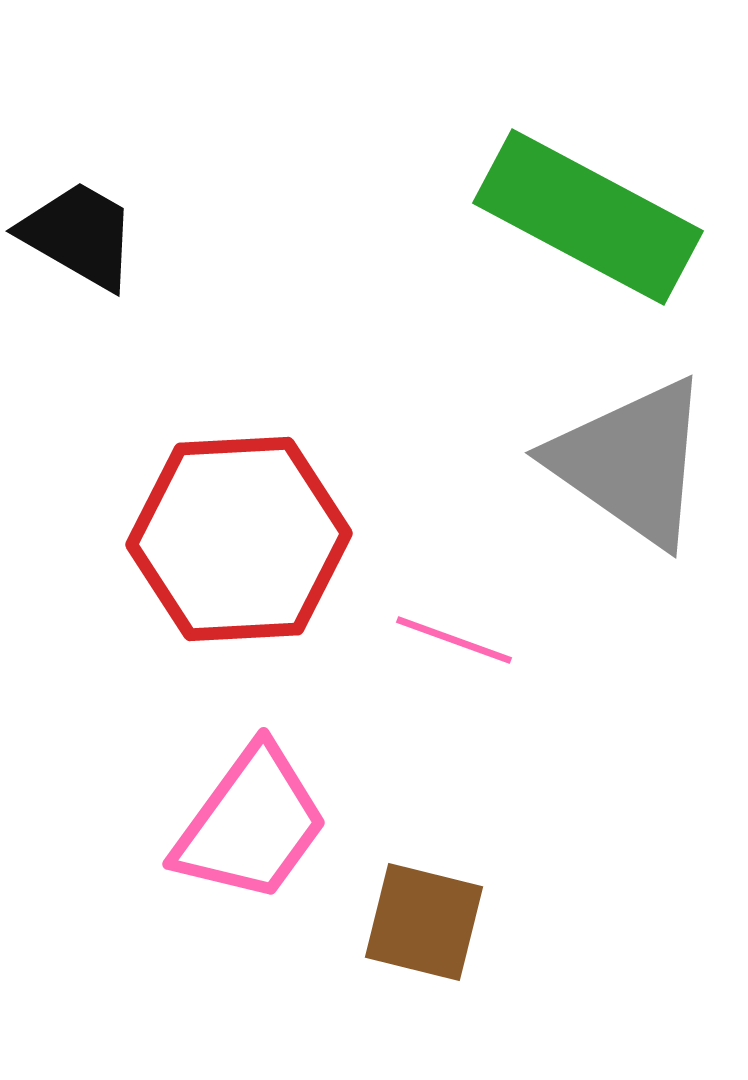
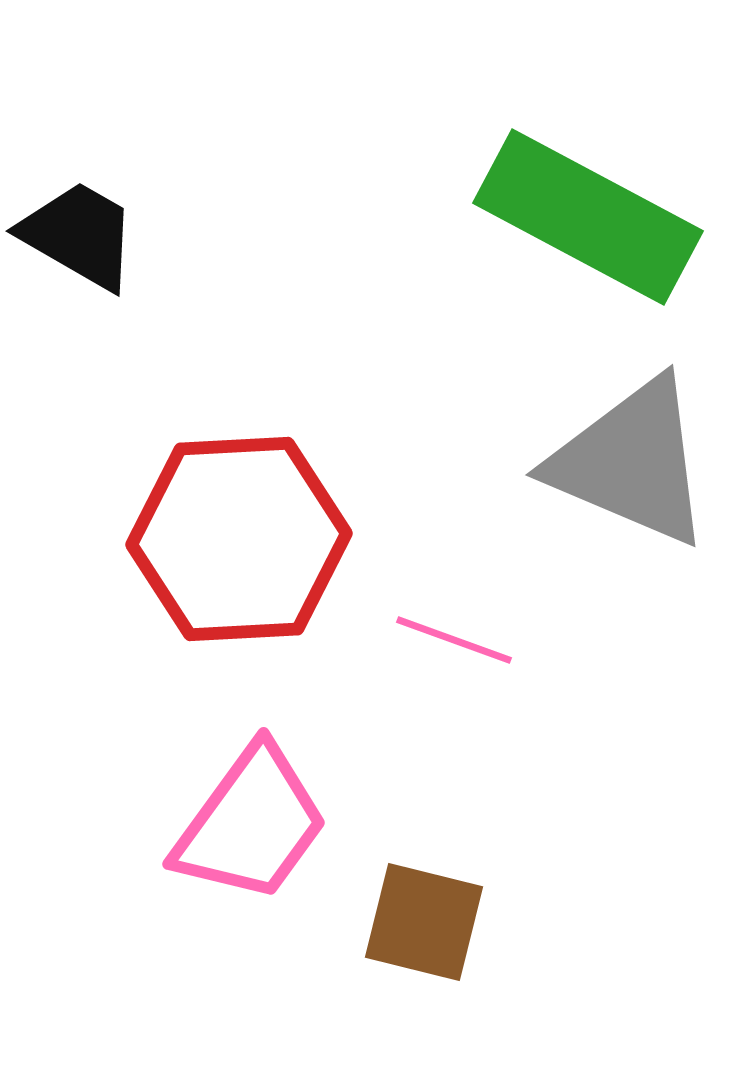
gray triangle: rotated 12 degrees counterclockwise
